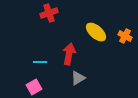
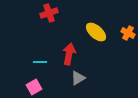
orange cross: moved 3 px right, 3 px up
